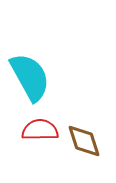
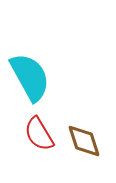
red semicircle: moved 1 px left, 4 px down; rotated 120 degrees counterclockwise
